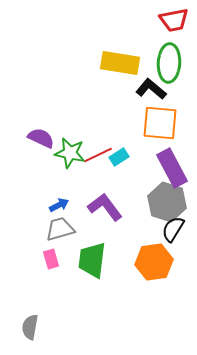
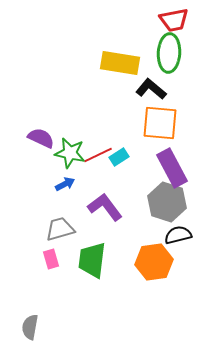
green ellipse: moved 10 px up
blue arrow: moved 6 px right, 21 px up
black semicircle: moved 5 px right, 6 px down; rotated 44 degrees clockwise
